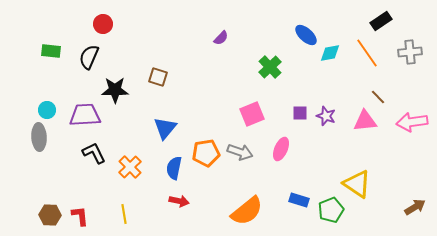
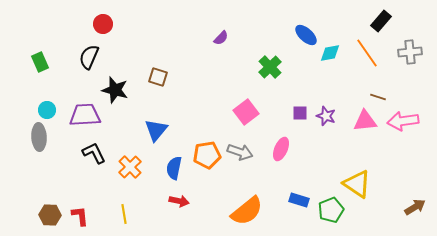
black rectangle: rotated 15 degrees counterclockwise
green rectangle: moved 11 px left, 11 px down; rotated 60 degrees clockwise
black star: rotated 16 degrees clockwise
brown line: rotated 28 degrees counterclockwise
pink square: moved 6 px left, 2 px up; rotated 15 degrees counterclockwise
pink arrow: moved 9 px left, 1 px up
blue triangle: moved 9 px left, 2 px down
orange pentagon: moved 1 px right, 2 px down
